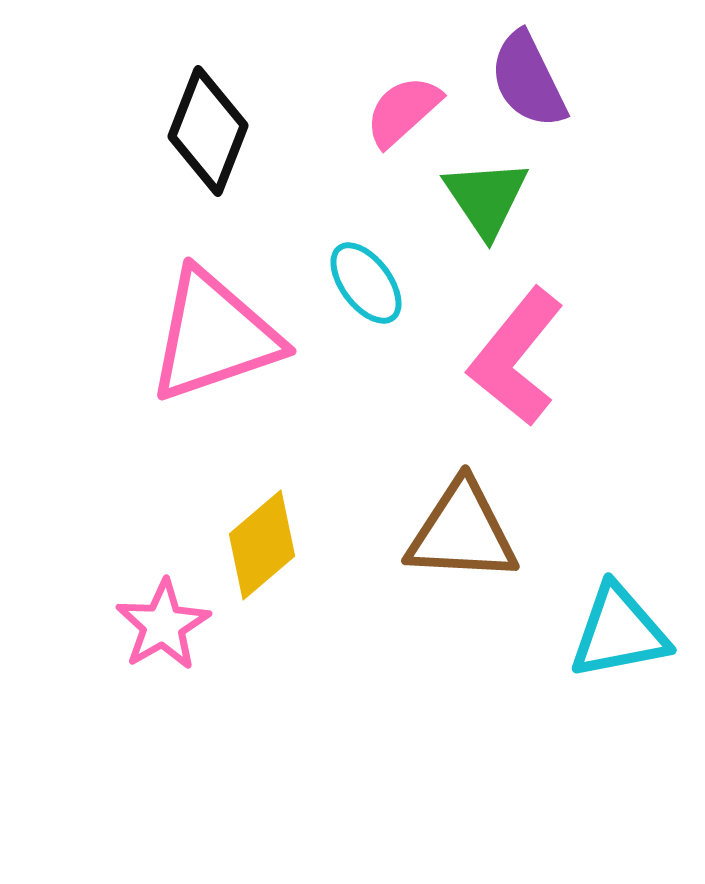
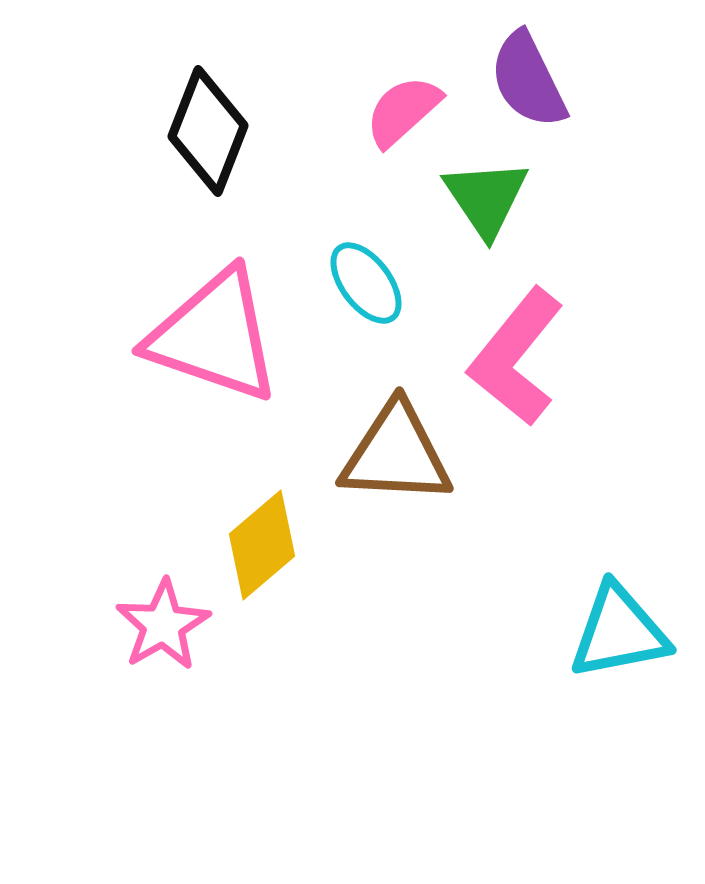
pink triangle: rotated 38 degrees clockwise
brown triangle: moved 66 px left, 78 px up
